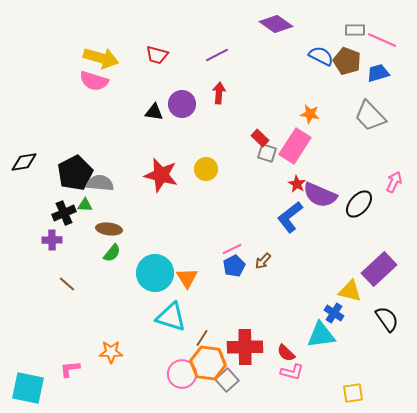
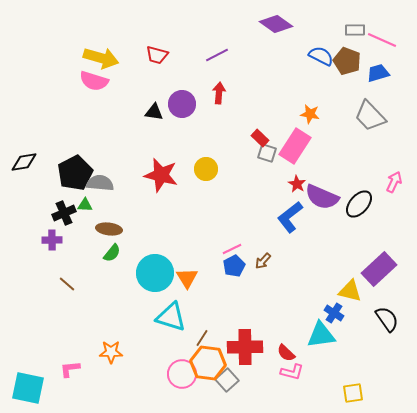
purple semicircle at (320, 195): moved 2 px right, 2 px down
